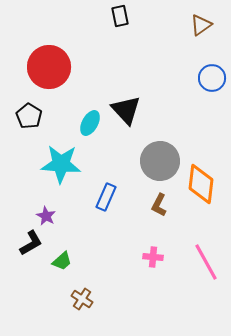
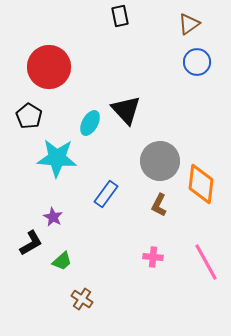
brown triangle: moved 12 px left, 1 px up
blue circle: moved 15 px left, 16 px up
cyan star: moved 4 px left, 6 px up
blue rectangle: moved 3 px up; rotated 12 degrees clockwise
purple star: moved 7 px right, 1 px down
